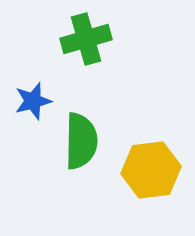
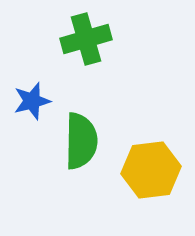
blue star: moved 1 px left
